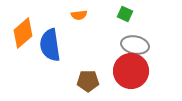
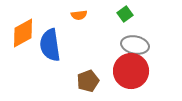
green square: rotated 28 degrees clockwise
orange diamond: rotated 12 degrees clockwise
brown pentagon: rotated 20 degrees counterclockwise
